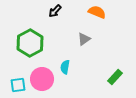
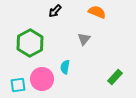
gray triangle: rotated 16 degrees counterclockwise
